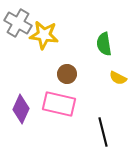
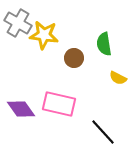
brown circle: moved 7 px right, 16 px up
purple diamond: rotated 60 degrees counterclockwise
black line: rotated 28 degrees counterclockwise
